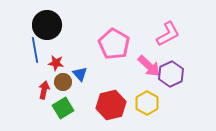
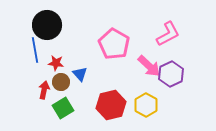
brown circle: moved 2 px left
yellow hexagon: moved 1 px left, 2 px down
